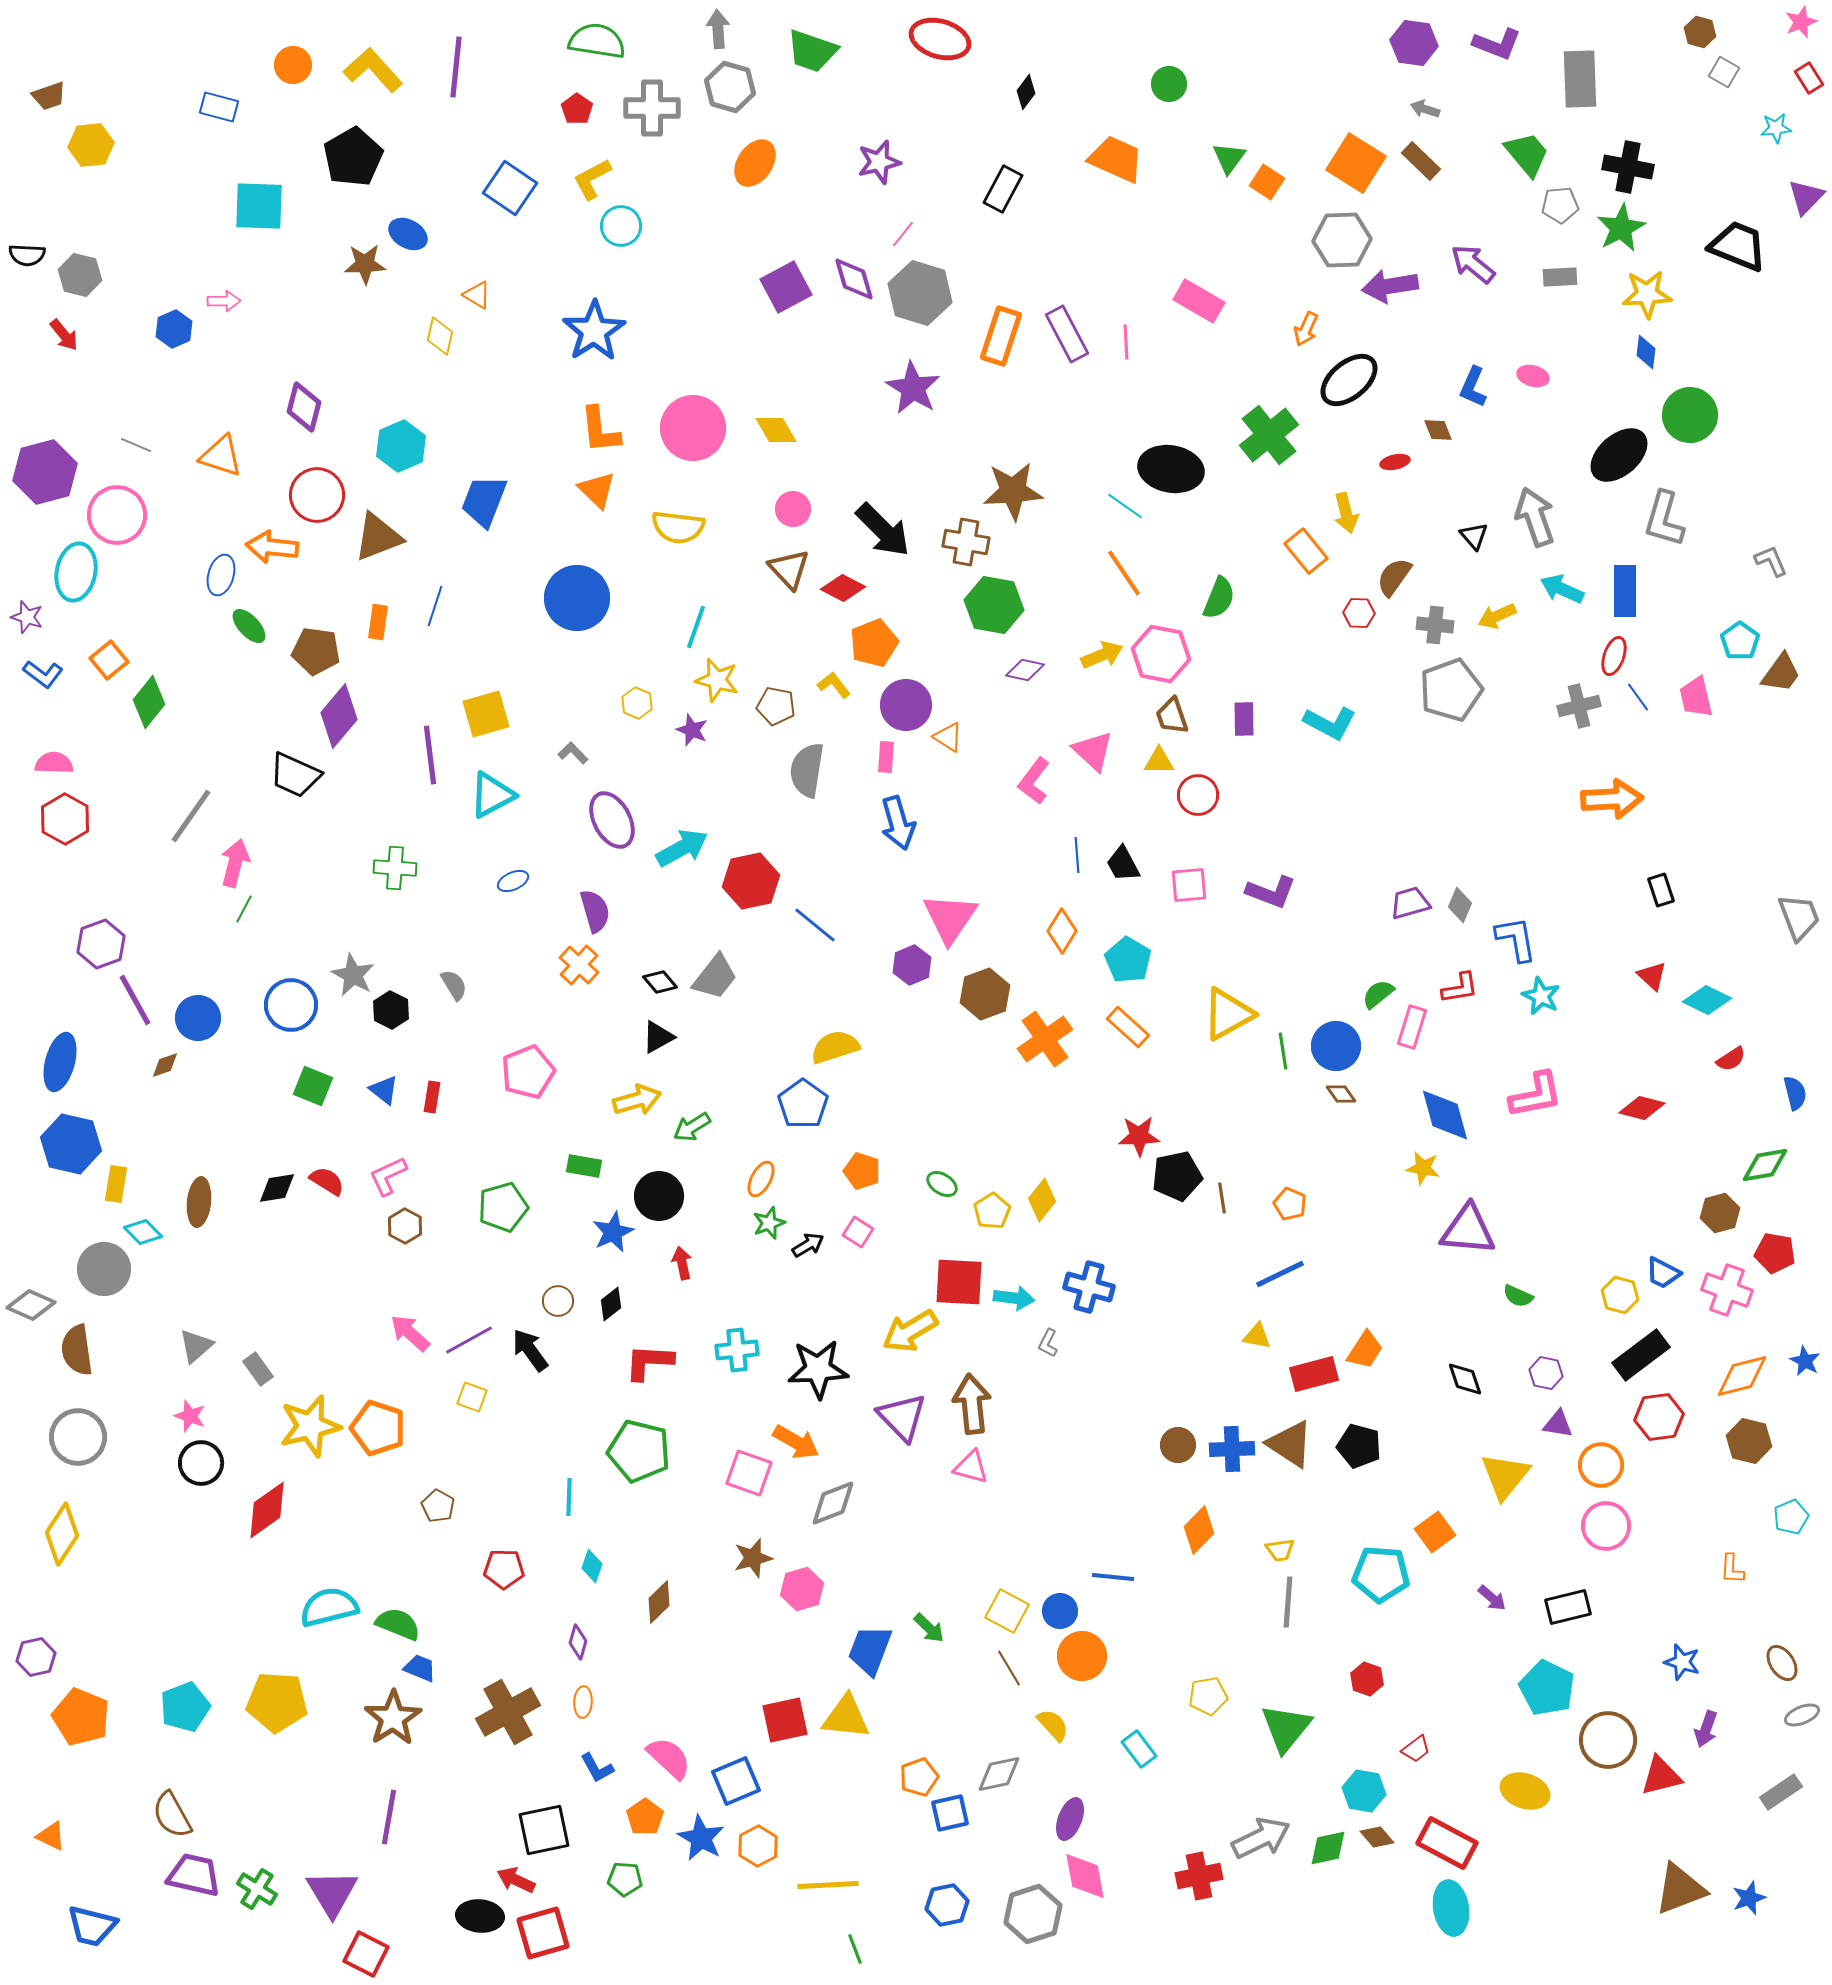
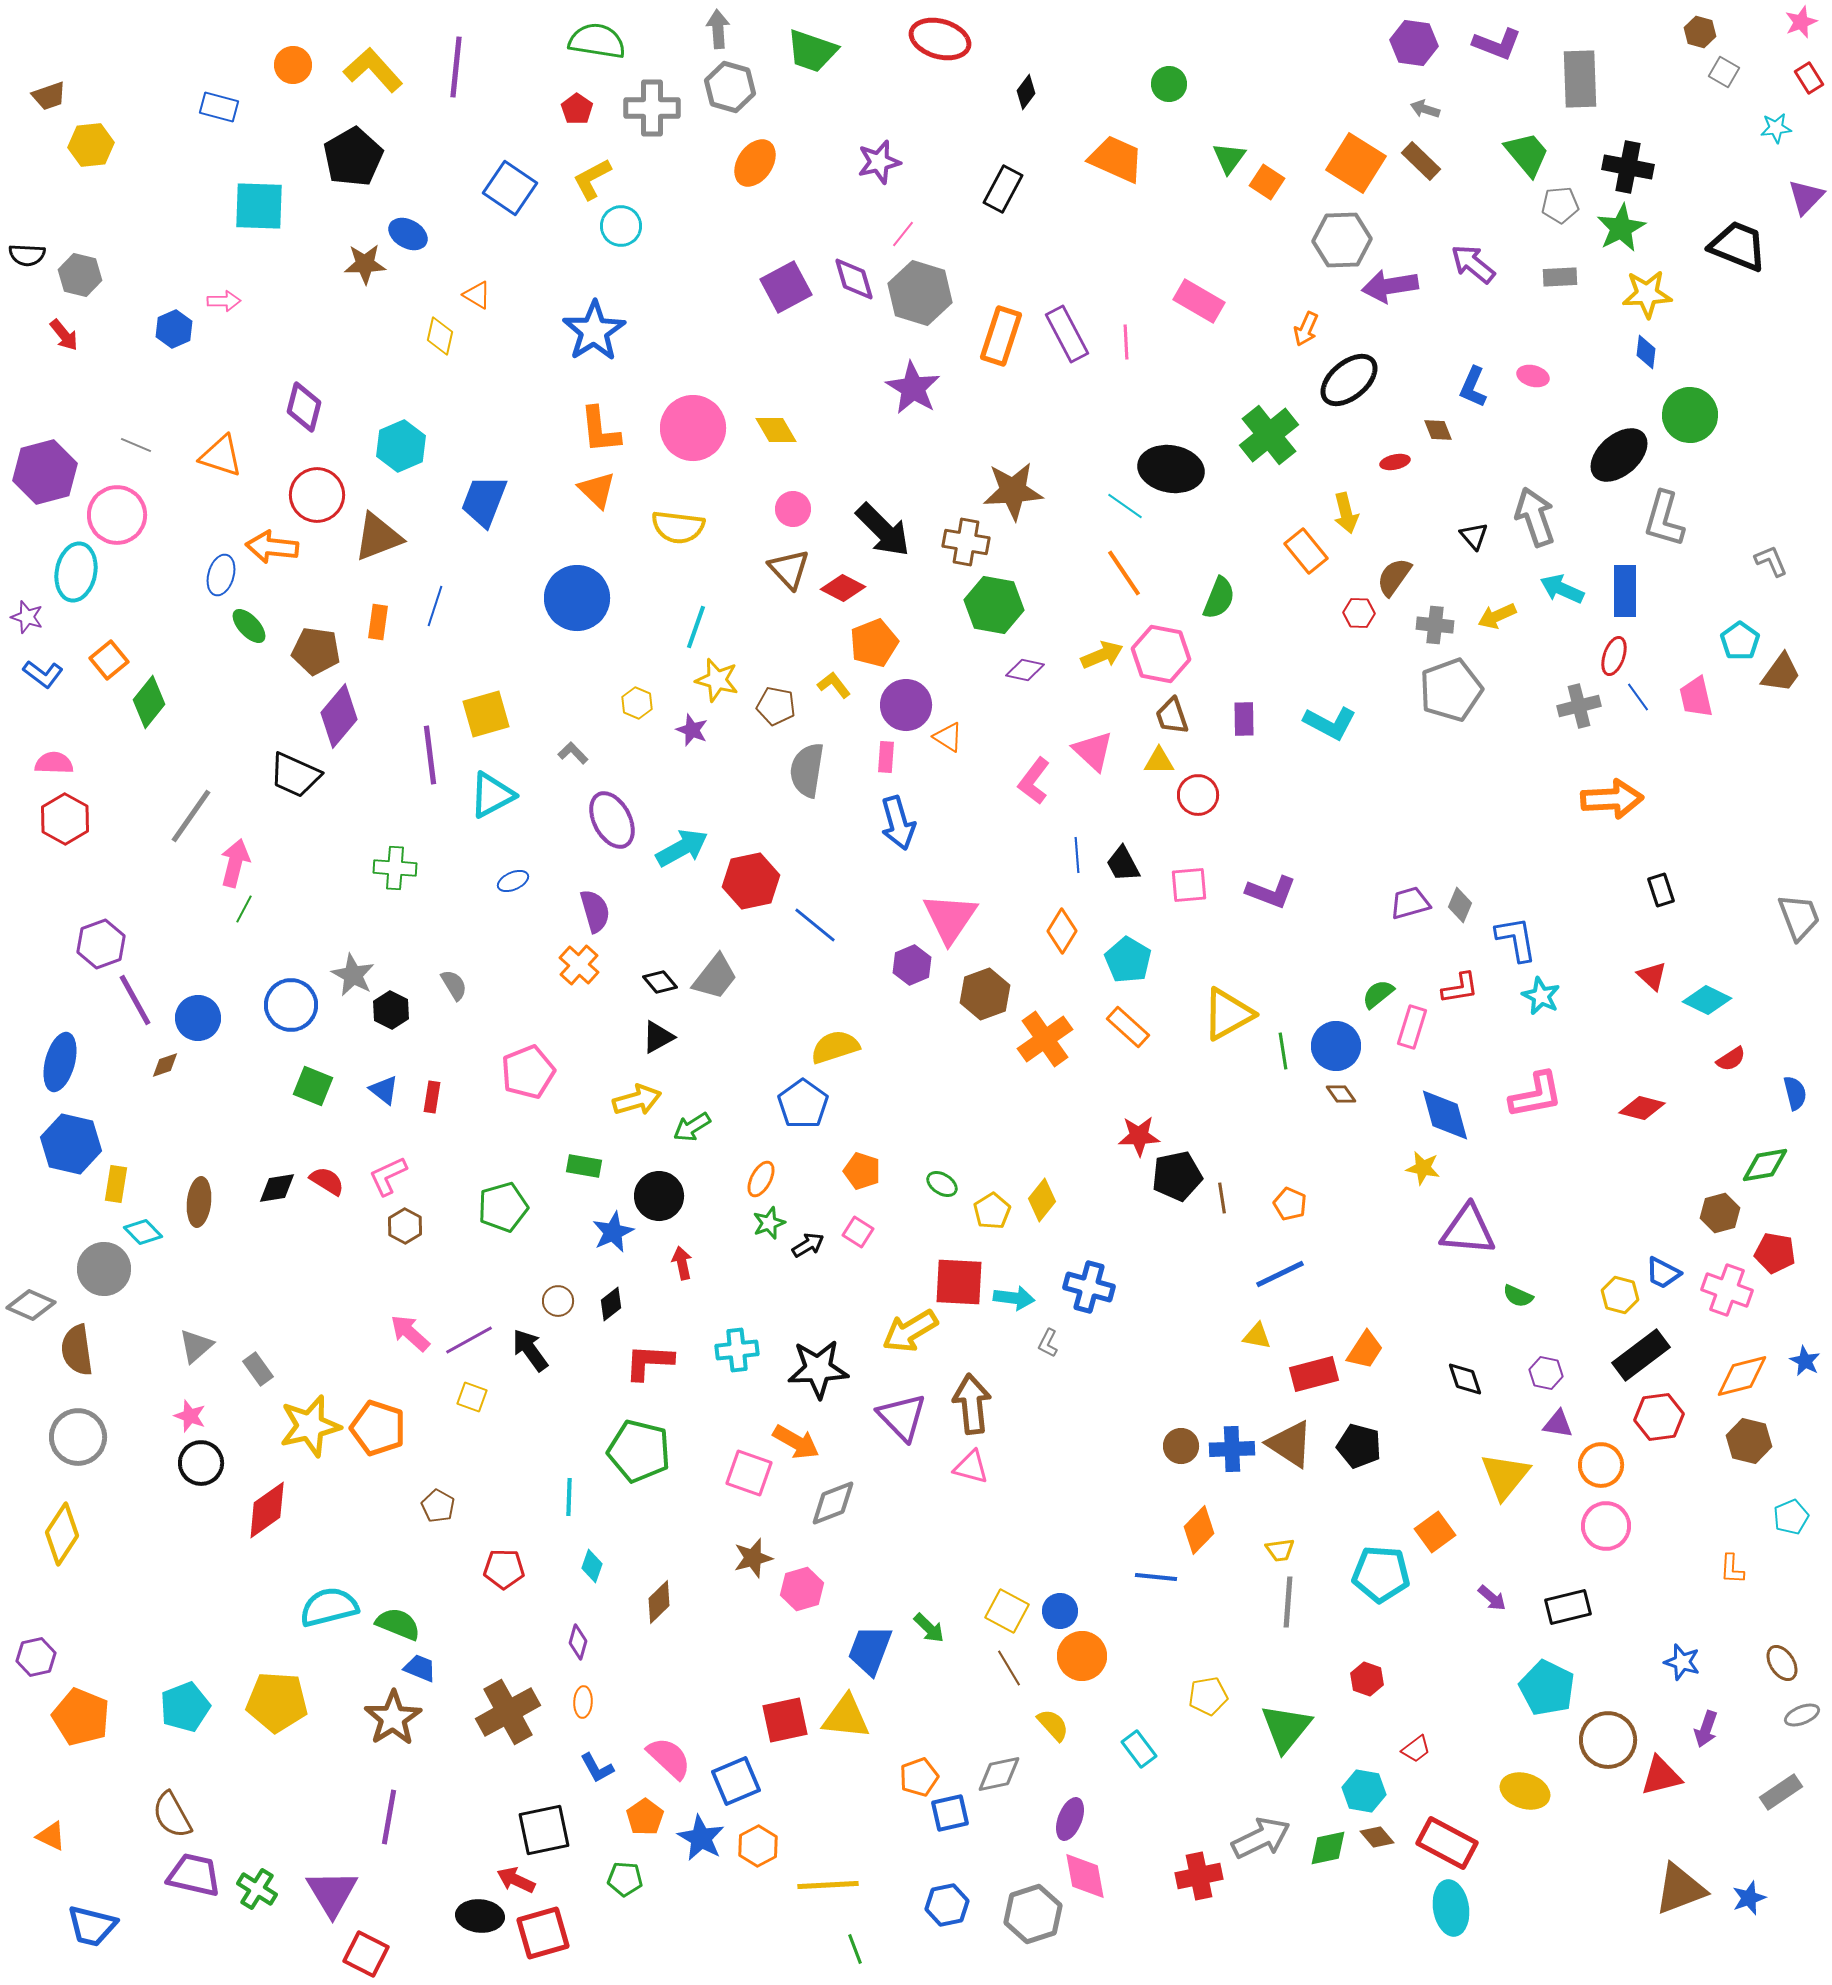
brown circle at (1178, 1445): moved 3 px right, 1 px down
blue line at (1113, 1577): moved 43 px right
